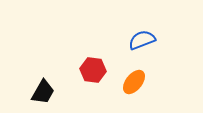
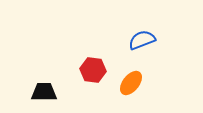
orange ellipse: moved 3 px left, 1 px down
black trapezoid: moved 1 px right; rotated 120 degrees counterclockwise
